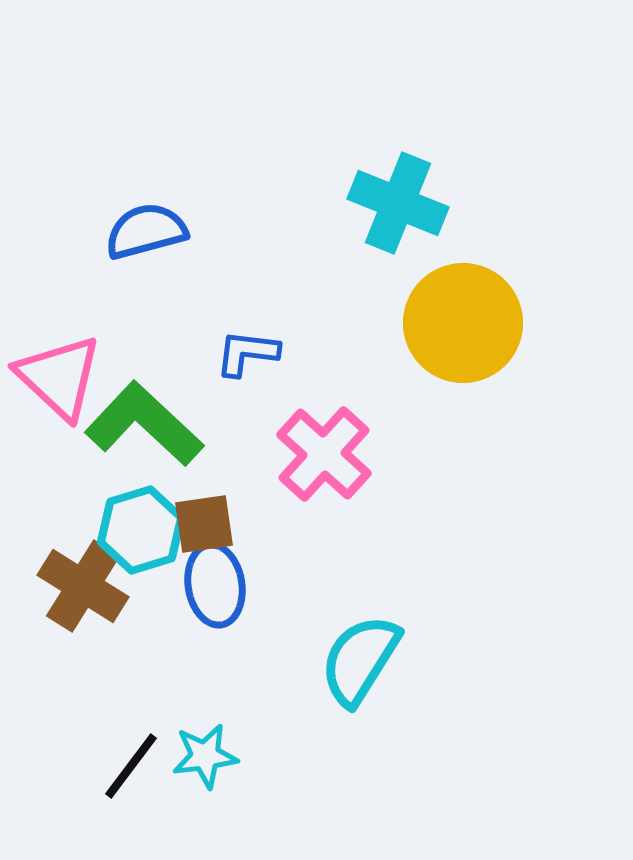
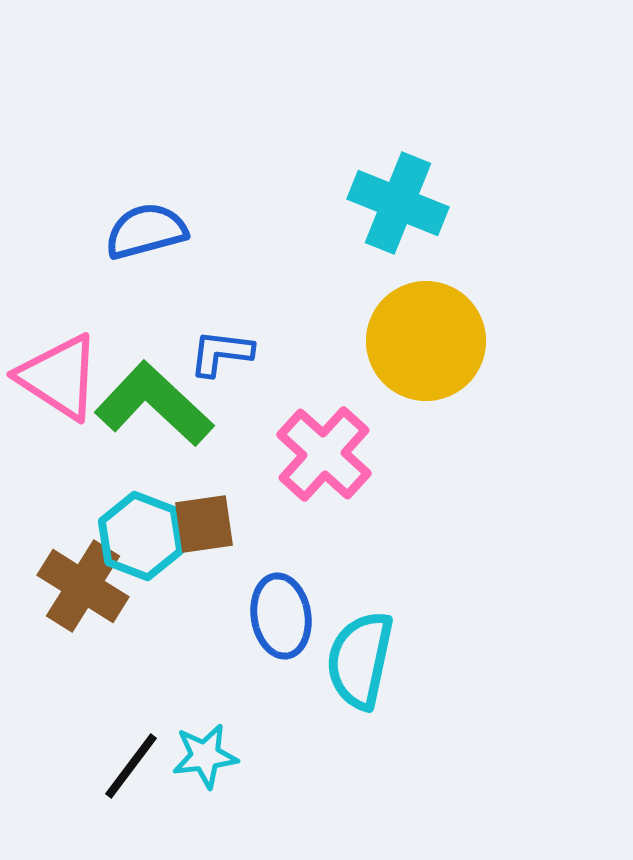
yellow circle: moved 37 px left, 18 px down
blue L-shape: moved 26 px left
pink triangle: rotated 10 degrees counterclockwise
green L-shape: moved 10 px right, 20 px up
cyan hexagon: moved 6 px down; rotated 22 degrees counterclockwise
blue ellipse: moved 66 px right, 31 px down
cyan semicircle: rotated 20 degrees counterclockwise
